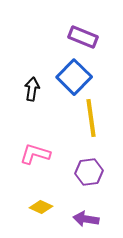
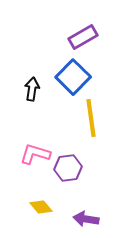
purple rectangle: rotated 52 degrees counterclockwise
blue square: moved 1 px left
purple hexagon: moved 21 px left, 4 px up
yellow diamond: rotated 25 degrees clockwise
